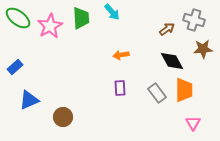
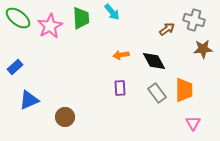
black diamond: moved 18 px left
brown circle: moved 2 px right
